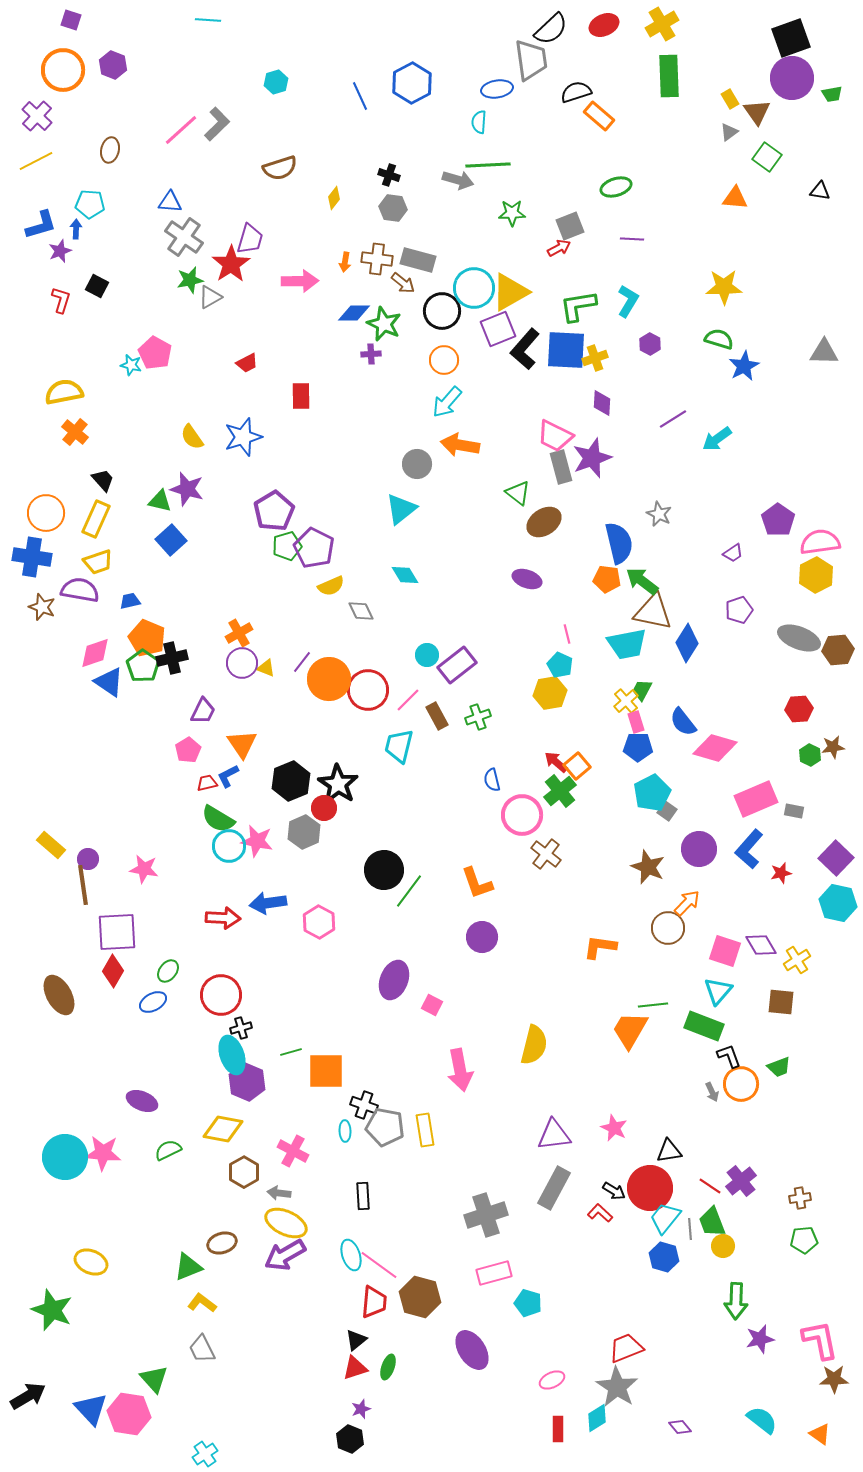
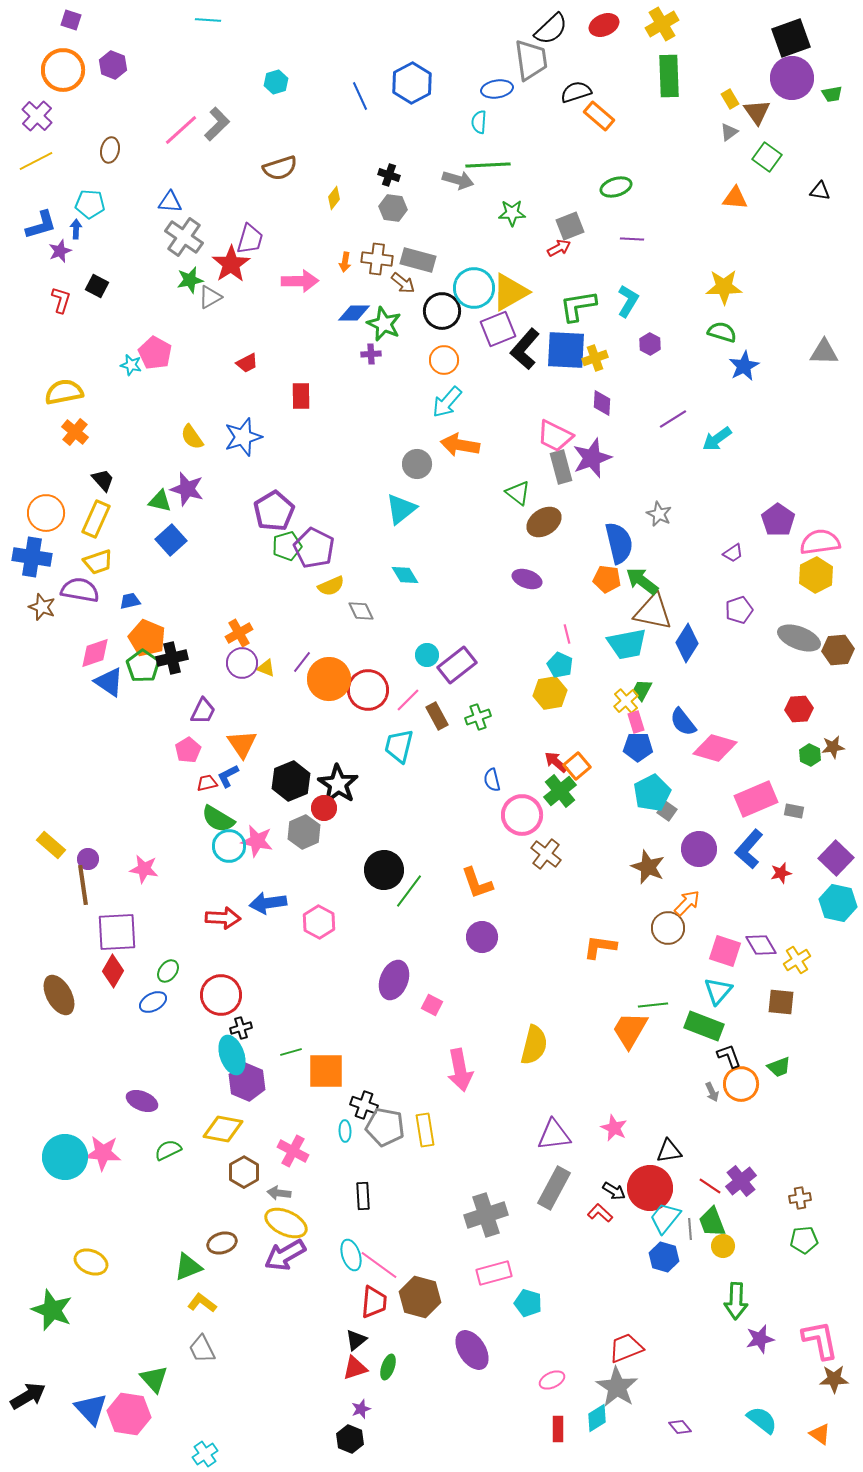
green semicircle at (719, 339): moved 3 px right, 7 px up
